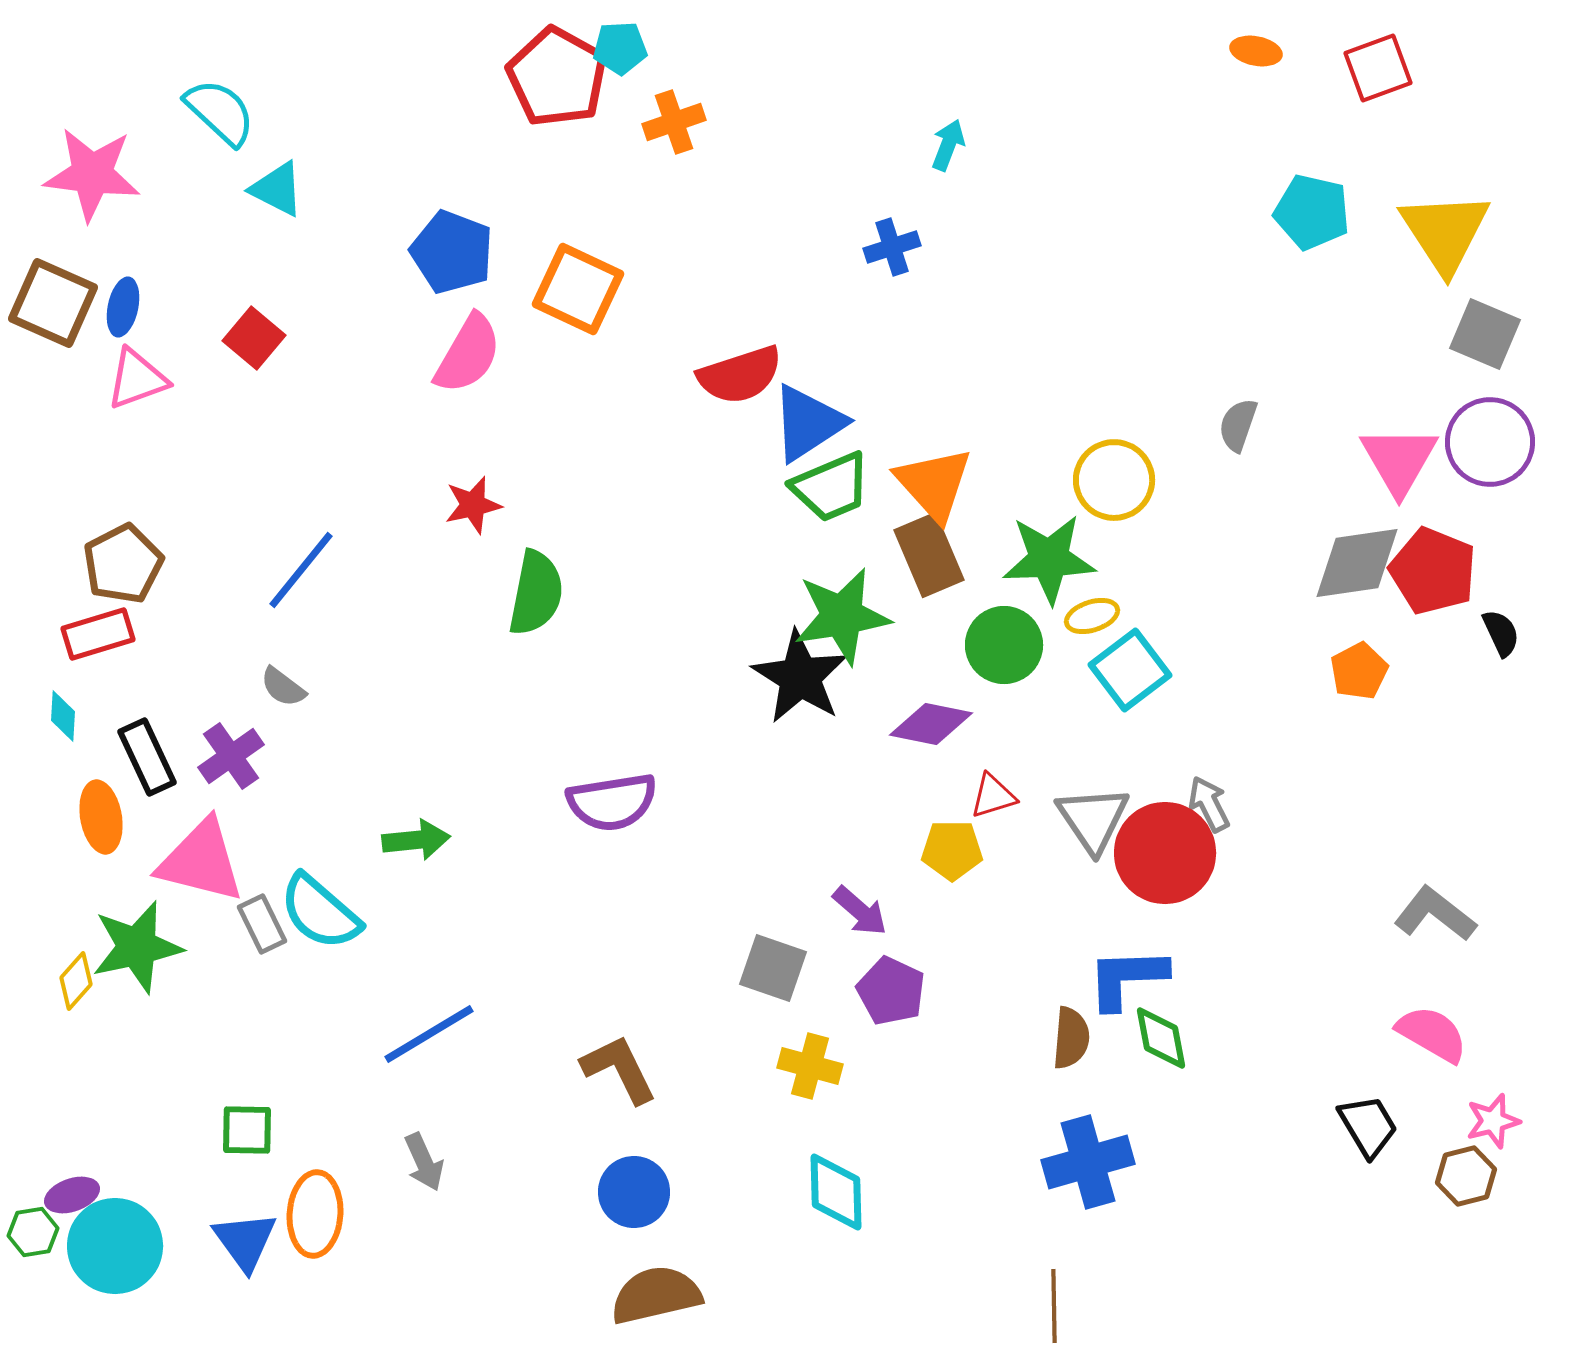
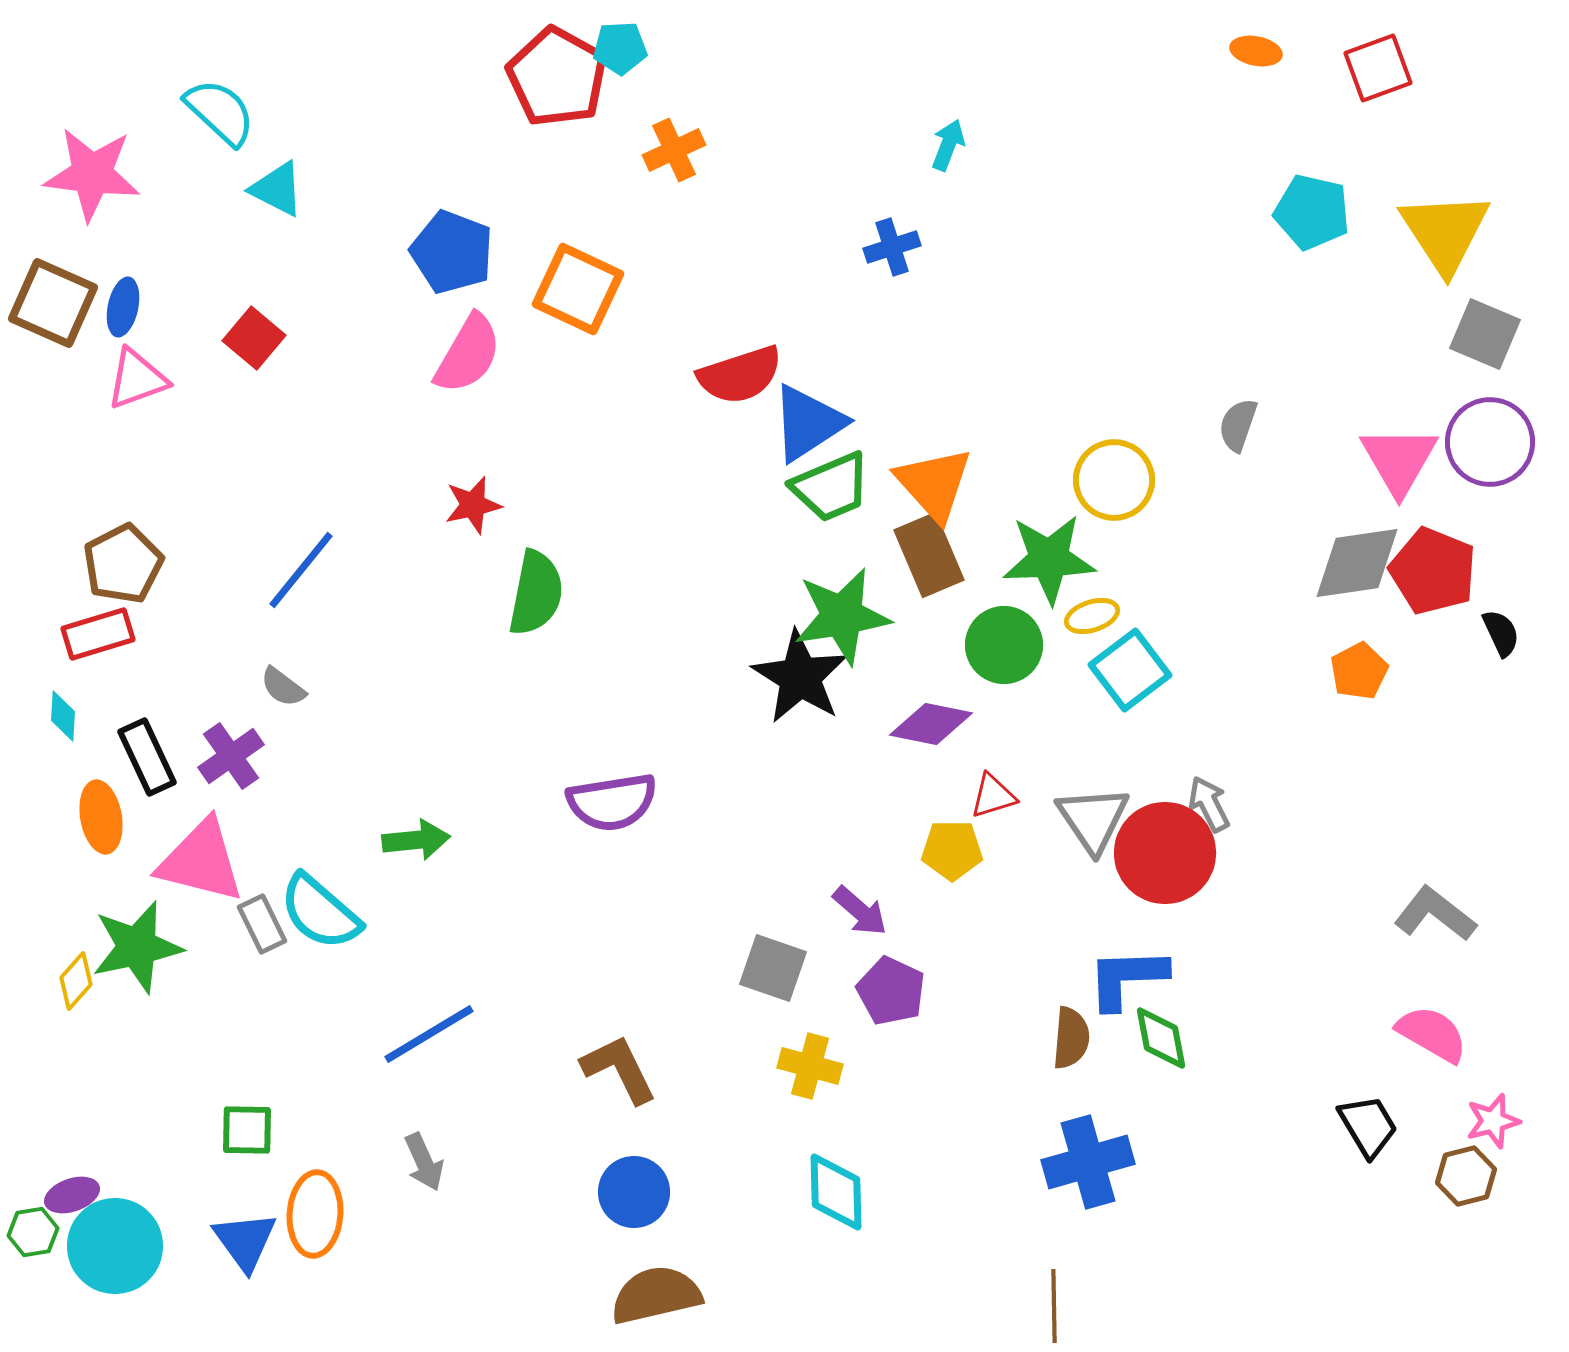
orange cross at (674, 122): moved 28 px down; rotated 6 degrees counterclockwise
